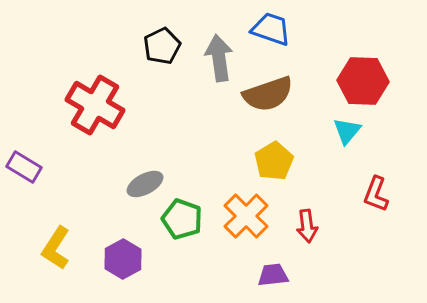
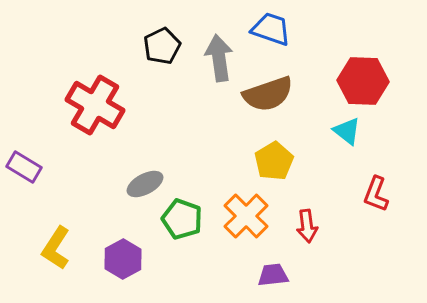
cyan triangle: rotated 32 degrees counterclockwise
